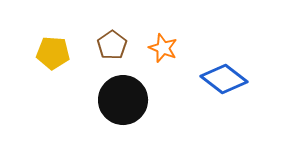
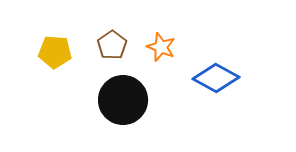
orange star: moved 2 px left, 1 px up
yellow pentagon: moved 2 px right, 1 px up
blue diamond: moved 8 px left, 1 px up; rotated 9 degrees counterclockwise
